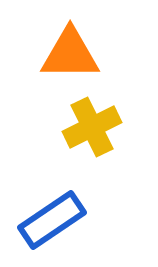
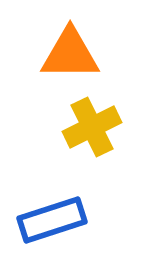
blue rectangle: rotated 16 degrees clockwise
